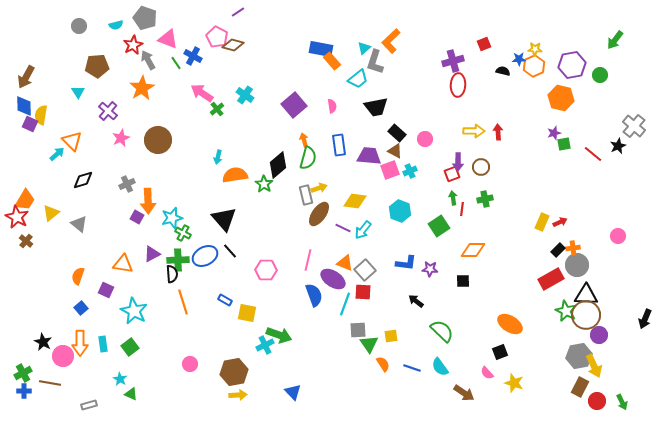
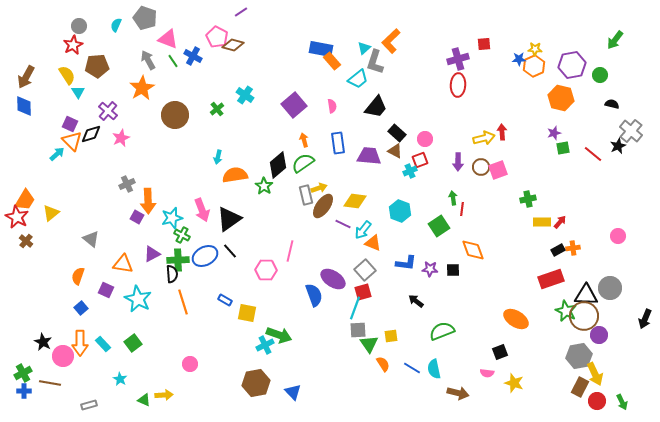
purple line at (238, 12): moved 3 px right
cyan semicircle at (116, 25): rotated 128 degrees clockwise
red square at (484, 44): rotated 16 degrees clockwise
red star at (133, 45): moved 60 px left
purple cross at (453, 61): moved 5 px right, 2 px up
green line at (176, 63): moved 3 px left, 2 px up
black semicircle at (503, 71): moved 109 px right, 33 px down
pink arrow at (202, 93): moved 117 px down; rotated 145 degrees counterclockwise
black trapezoid at (376, 107): rotated 40 degrees counterclockwise
yellow semicircle at (41, 115): moved 26 px right, 40 px up; rotated 138 degrees clockwise
purple square at (30, 124): moved 40 px right
gray cross at (634, 126): moved 3 px left, 5 px down
yellow arrow at (474, 131): moved 10 px right, 7 px down; rotated 15 degrees counterclockwise
red arrow at (498, 132): moved 4 px right
brown circle at (158, 140): moved 17 px right, 25 px up
green square at (564, 144): moved 1 px left, 4 px down
blue rectangle at (339, 145): moved 1 px left, 2 px up
green semicircle at (308, 158): moved 5 px left, 5 px down; rotated 140 degrees counterclockwise
pink square at (390, 170): moved 108 px right
red square at (452, 174): moved 32 px left, 14 px up
black diamond at (83, 180): moved 8 px right, 46 px up
green star at (264, 184): moved 2 px down
green cross at (485, 199): moved 43 px right
brown ellipse at (319, 214): moved 4 px right, 8 px up
black triangle at (224, 219): moved 5 px right; rotated 36 degrees clockwise
yellow rectangle at (542, 222): rotated 66 degrees clockwise
red arrow at (560, 222): rotated 24 degrees counterclockwise
gray triangle at (79, 224): moved 12 px right, 15 px down
purple line at (343, 228): moved 4 px up
green cross at (183, 233): moved 1 px left, 2 px down
orange diamond at (473, 250): rotated 70 degrees clockwise
black rectangle at (558, 250): rotated 16 degrees clockwise
pink line at (308, 260): moved 18 px left, 9 px up
orange triangle at (345, 263): moved 28 px right, 20 px up
gray circle at (577, 265): moved 33 px right, 23 px down
red rectangle at (551, 279): rotated 10 degrees clockwise
black square at (463, 281): moved 10 px left, 11 px up
red square at (363, 292): rotated 18 degrees counterclockwise
cyan line at (345, 304): moved 10 px right, 4 px down
cyan star at (134, 311): moved 4 px right, 12 px up
brown circle at (586, 315): moved 2 px left, 1 px down
orange ellipse at (510, 324): moved 6 px right, 5 px up
green semicircle at (442, 331): rotated 65 degrees counterclockwise
cyan rectangle at (103, 344): rotated 35 degrees counterclockwise
green square at (130, 347): moved 3 px right, 4 px up
yellow arrow at (594, 366): moved 1 px right, 8 px down
cyan semicircle at (440, 367): moved 6 px left, 2 px down; rotated 24 degrees clockwise
blue line at (412, 368): rotated 12 degrees clockwise
brown hexagon at (234, 372): moved 22 px right, 11 px down
pink semicircle at (487, 373): rotated 40 degrees counterclockwise
brown arrow at (464, 393): moved 6 px left; rotated 20 degrees counterclockwise
green triangle at (131, 394): moved 13 px right, 6 px down
yellow arrow at (238, 395): moved 74 px left
